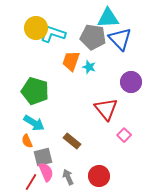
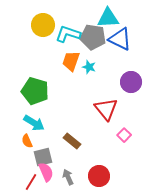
yellow circle: moved 7 px right, 3 px up
cyan L-shape: moved 15 px right
blue triangle: rotated 20 degrees counterclockwise
